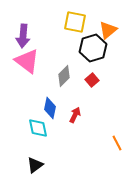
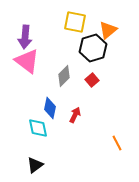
purple arrow: moved 2 px right, 1 px down
